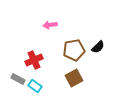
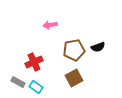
black semicircle: rotated 24 degrees clockwise
red cross: moved 2 px down
gray rectangle: moved 3 px down
cyan rectangle: moved 1 px right, 1 px down
